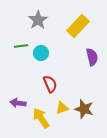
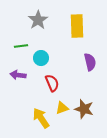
yellow rectangle: moved 1 px left; rotated 45 degrees counterclockwise
cyan circle: moved 5 px down
purple semicircle: moved 2 px left, 5 px down
red semicircle: moved 2 px right, 1 px up
purple arrow: moved 28 px up
